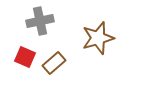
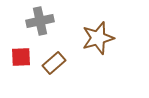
red square: moved 4 px left; rotated 25 degrees counterclockwise
